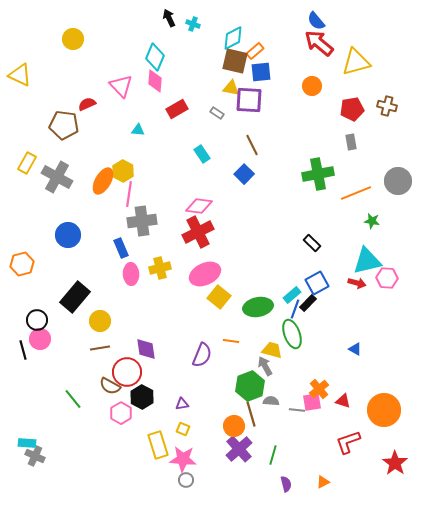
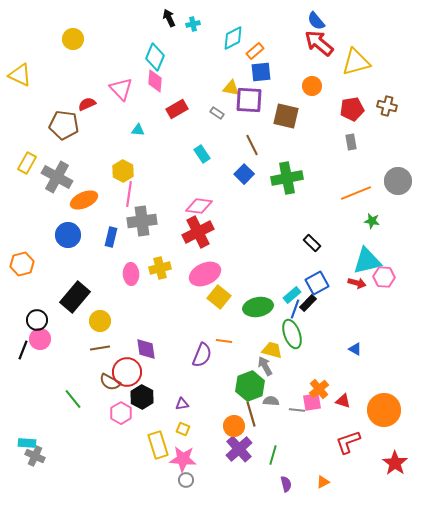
cyan cross at (193, 24): rotated 32 degrees counterclockwise
brown square at (235, 61): moved 51 px right, 55 px down
pink triangle at (121, 86): moved 3 px down
green cross at (318, 174): moved 31 px left, 4 px down
orange ellipse at (103, 181): moved 19 px left, 19 px down; rotated 36 degrees clockwise
blue rectangle at (121, 248): moved 10 px left, 11 px up; rotated 36 degrees clockwise
pink hexagon at (387, 278): moved 3 px left, 1 px up
orange line at (231, 341): moved 7 px left
black line at (23, 350): rotated 36 degrees clockwise
brown semicircle at (110, 386): moved 4 px up
